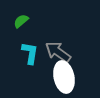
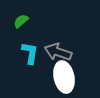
gray arrow: rotated 16 degrees counterclockwise
